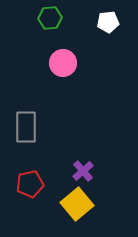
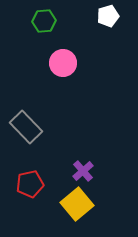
green hexagon: moved 6 px left, 3 px down
white pentagon: moved 6 px up; rotated 10 degrees counterclockwise
gray rectangle: rotated 44 degrees counterclockwise
